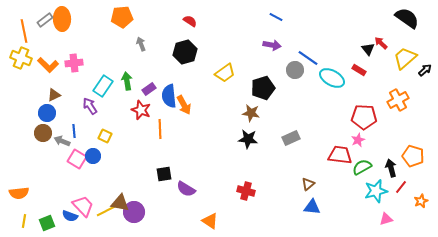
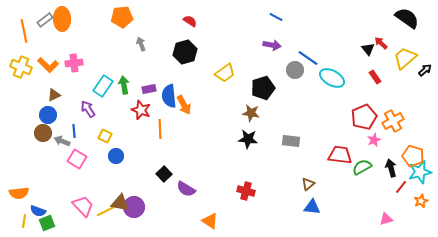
yellow cross at (21, 58): moved 9 px down
red rectangle at (359, 70): moved 16 px right, 7 px down; rotated 24 degrees clockwise
green arrow at (127, 81): moved 3 px left, 4 px down
purple rectangle at (149, 89): rotated 24 degrees clockwise
orange cross at (398, 100): moved 5 px left, 21 px down
purple arrow at (90, 106): moved 2 px left, 3 px down
blue circle at (47, 113): moved 1 px right, 2 px down
red pentagon at (364, 117): rotated 25 degrees counterclockwise
gray rectangle at (291, 138): moved 3 px down; rotated 30 degrees clockwise
pink star at (358, 140): moved 16 px right
blue circle at (93, 156): moved 23 px right
black square at (164, 174): rotated 35 degrees counterclockwise
cyan star at (376, 191): moved 44 px right, 19 px up
purple circle at (134, 212): moved 5 px up
blue semicircle at (70, 216): moved 32 px left, 5 px up
